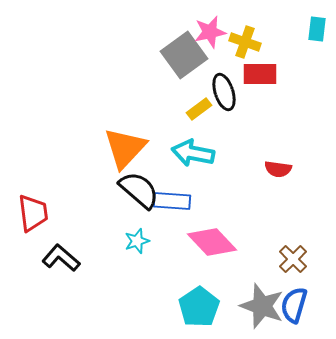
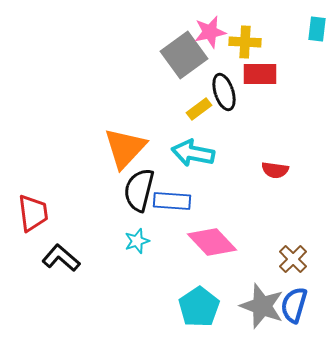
yellow cross: rotated 16 degrees counterclockwise
red semicircle: moved 3 px left, 1 px down
black semicircle: rotated 117 degrees counterclockwise
